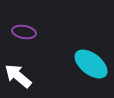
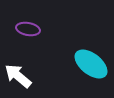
purple ellipse: moved 4 px right, 3 px up
